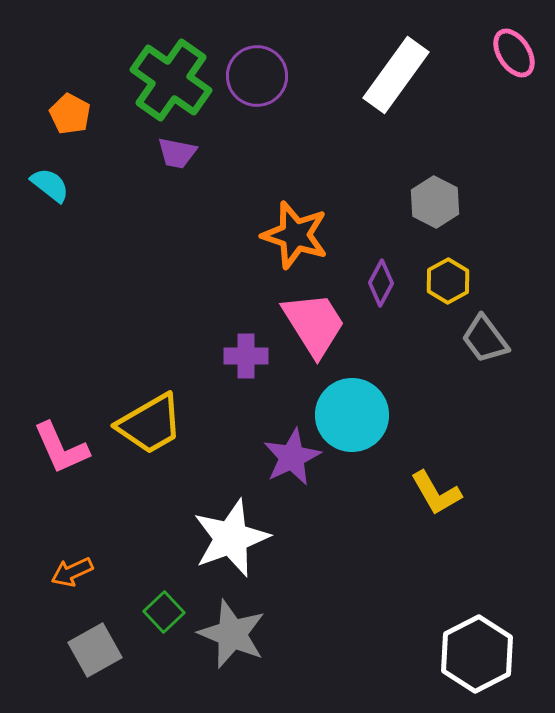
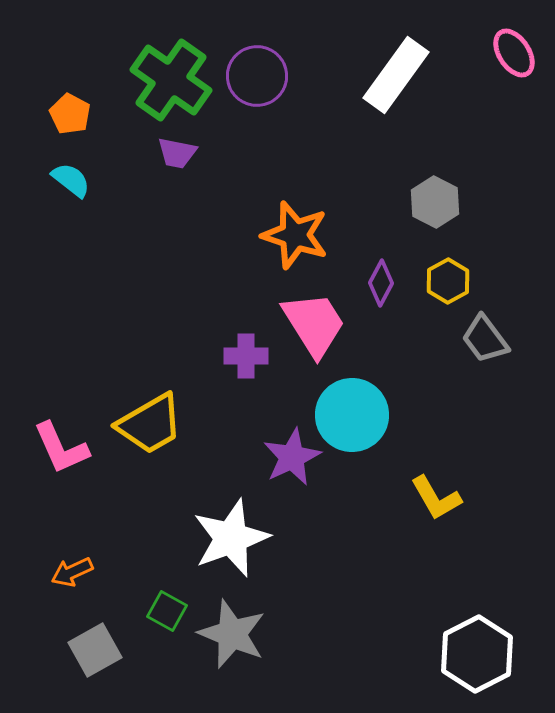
cyan semicircle: moved 21 px right, 5 px up
yellow L-shape: moved 5 px down
green square: moved 3 px right, 1 px up; rotated 18 degrees counterclockwise
